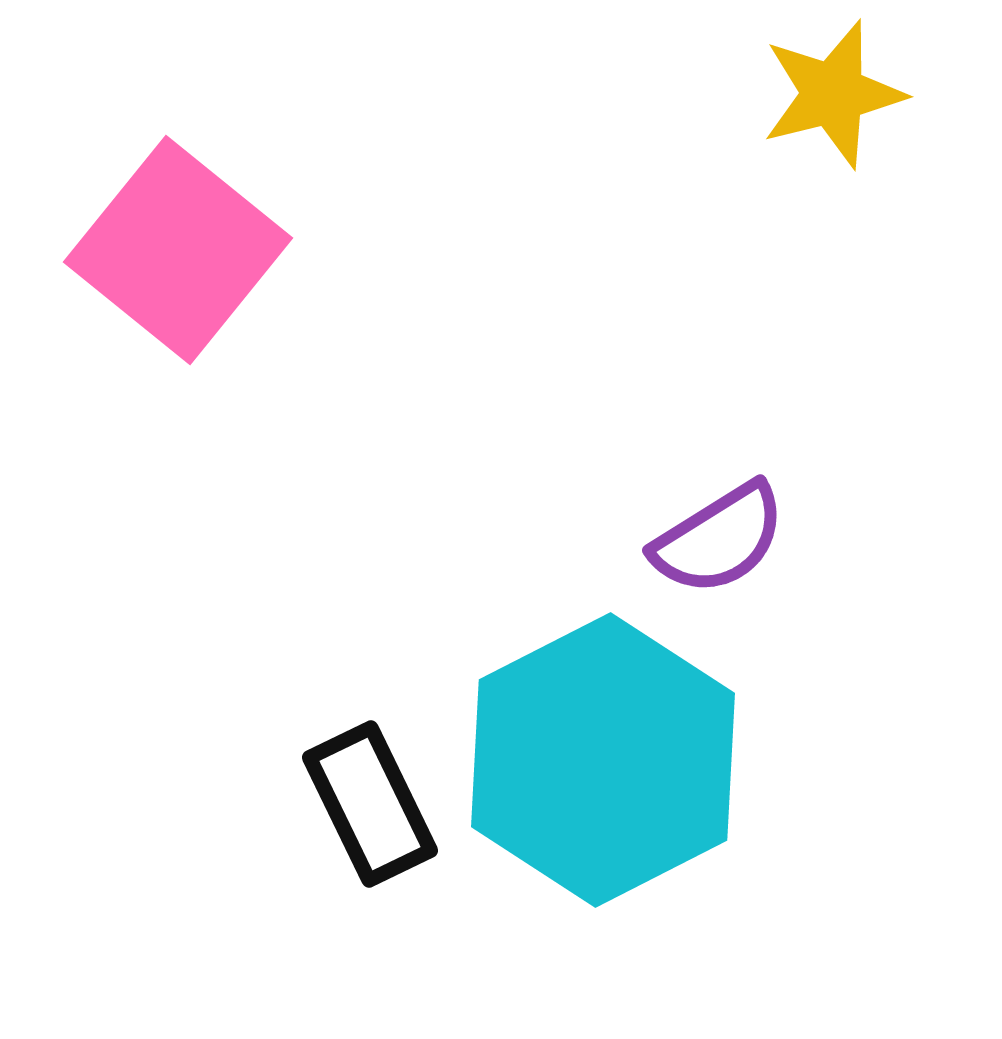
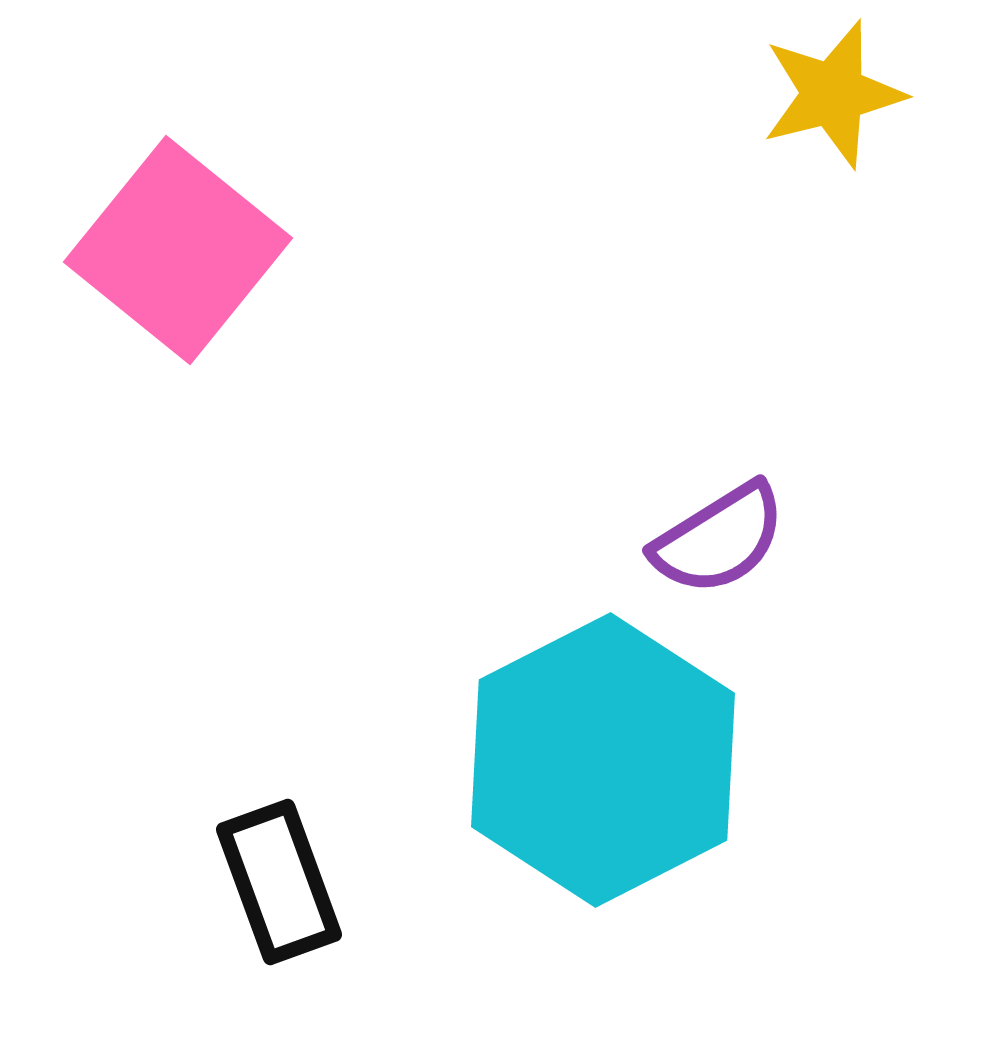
black rectangle: moved 91 px left, 78 px down; rotated 6 degrees clockwise
